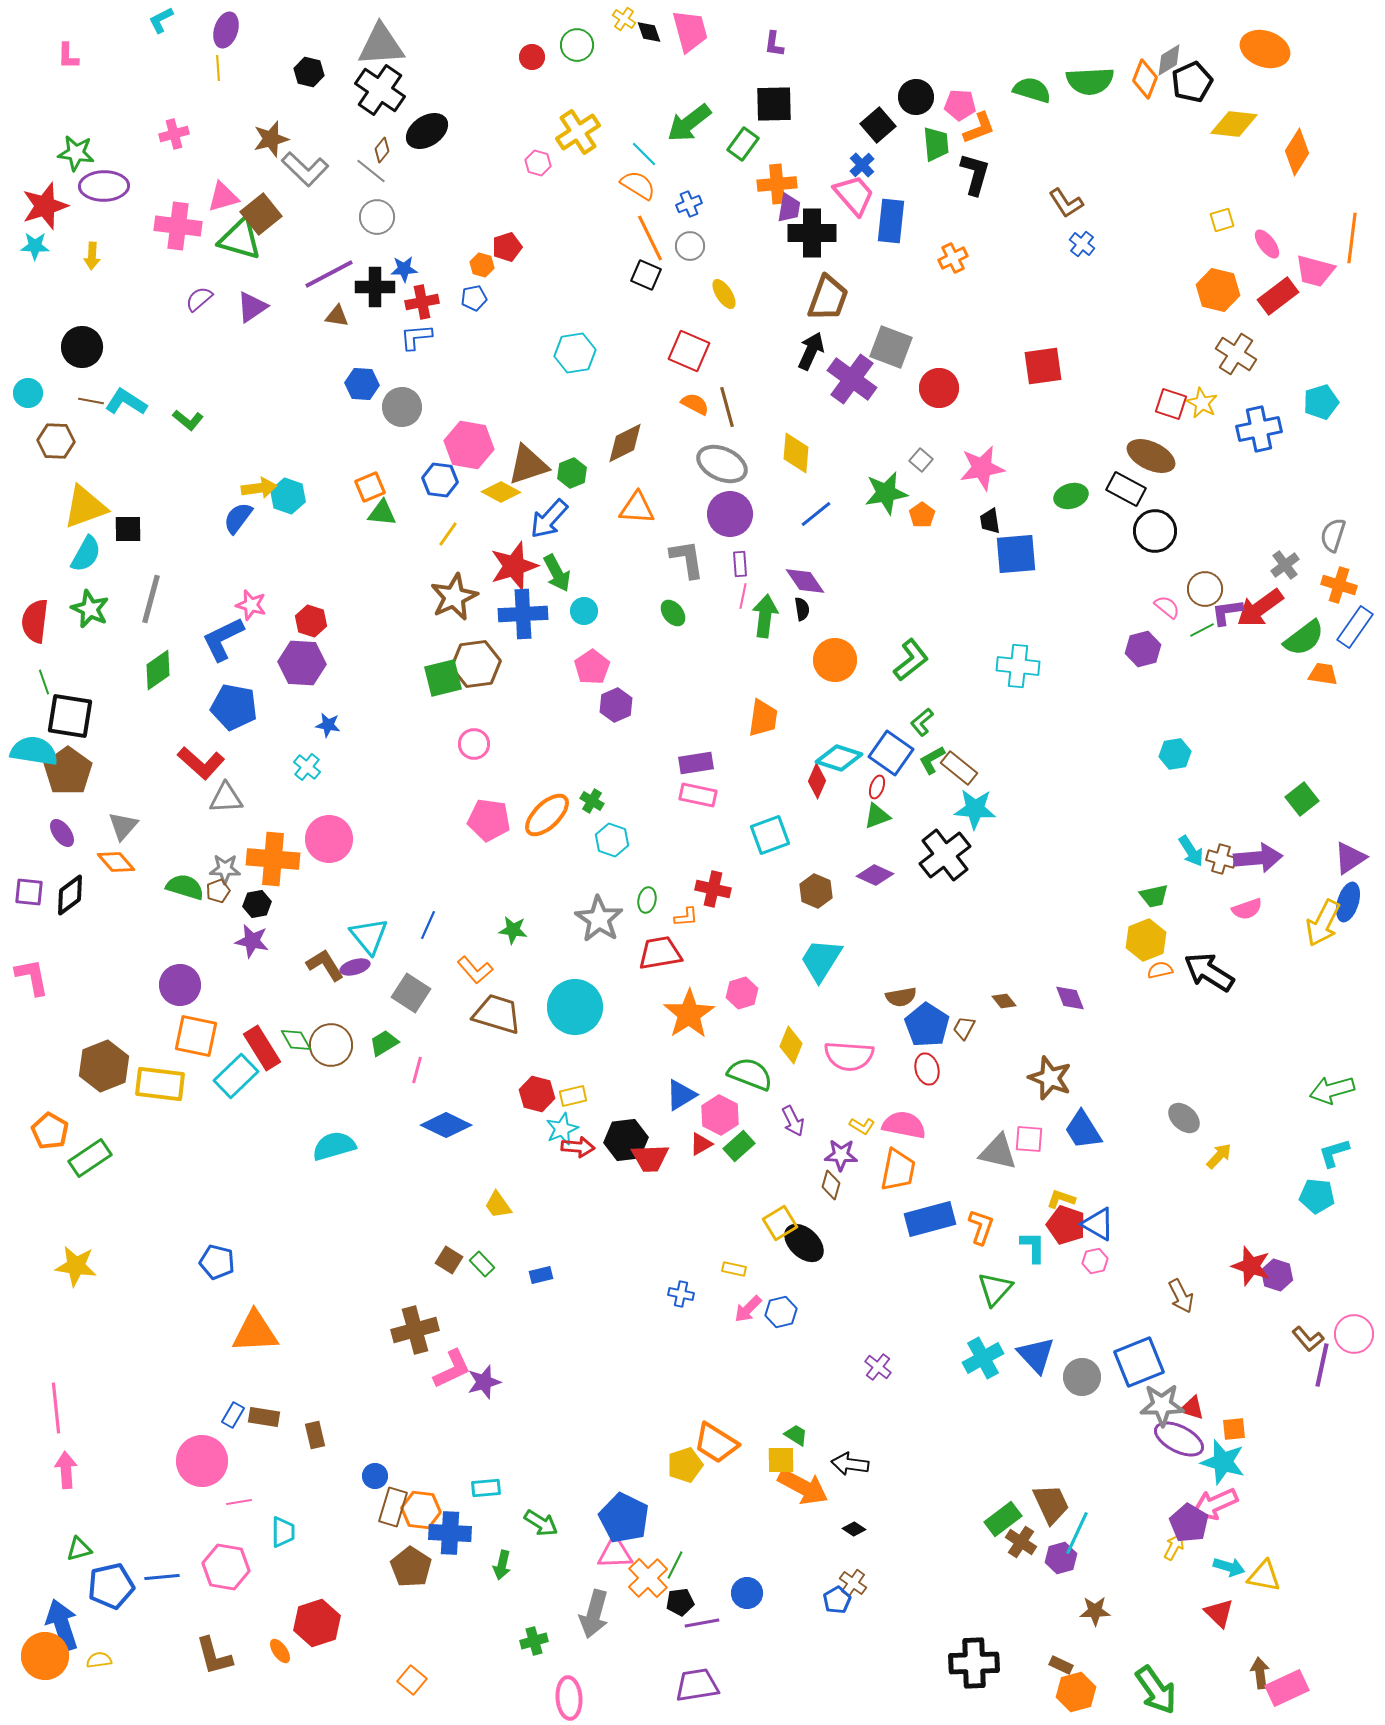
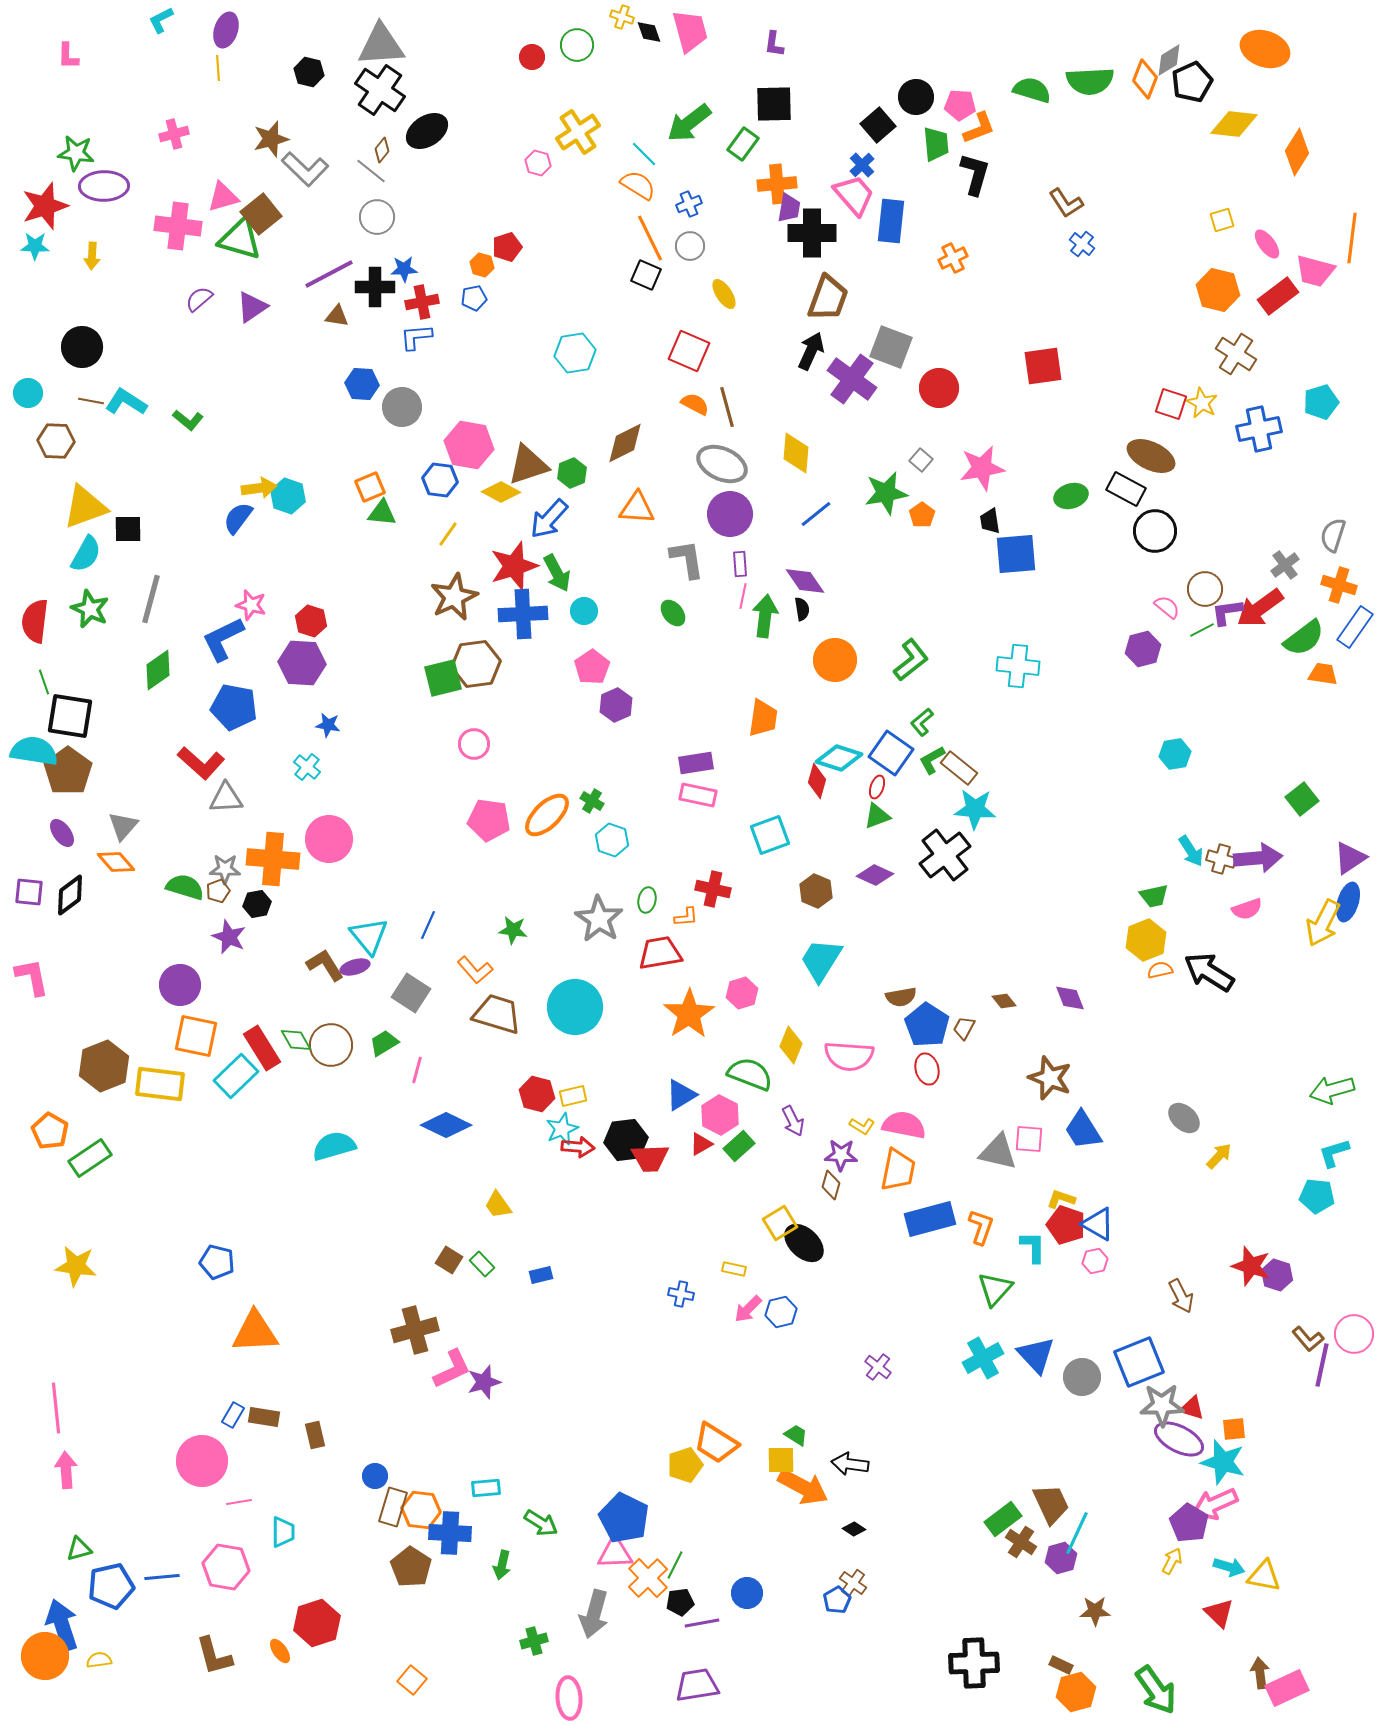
yellow cross at (624, 19): moved 2 px left, 2 px up; rotated 15 degrees counterclockwise
red diamond at (817, 781): rotated 8 degrees counterclockwise
purple star at (252, 941): moved 23 px left, 4 px up; rotated 12 degrees clockwise
yellow arrow at (1174, 1547): moved 2 px left, 14 px down
